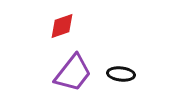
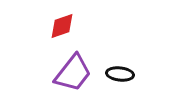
black ellipse: moved 1 px left
